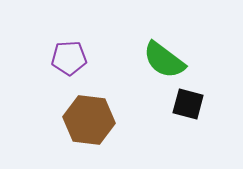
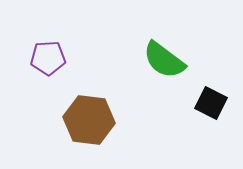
purple pentagon: moved 21 px left
black square: moved 23 px right, 1 px up; rotated 12 degrees clockwise
